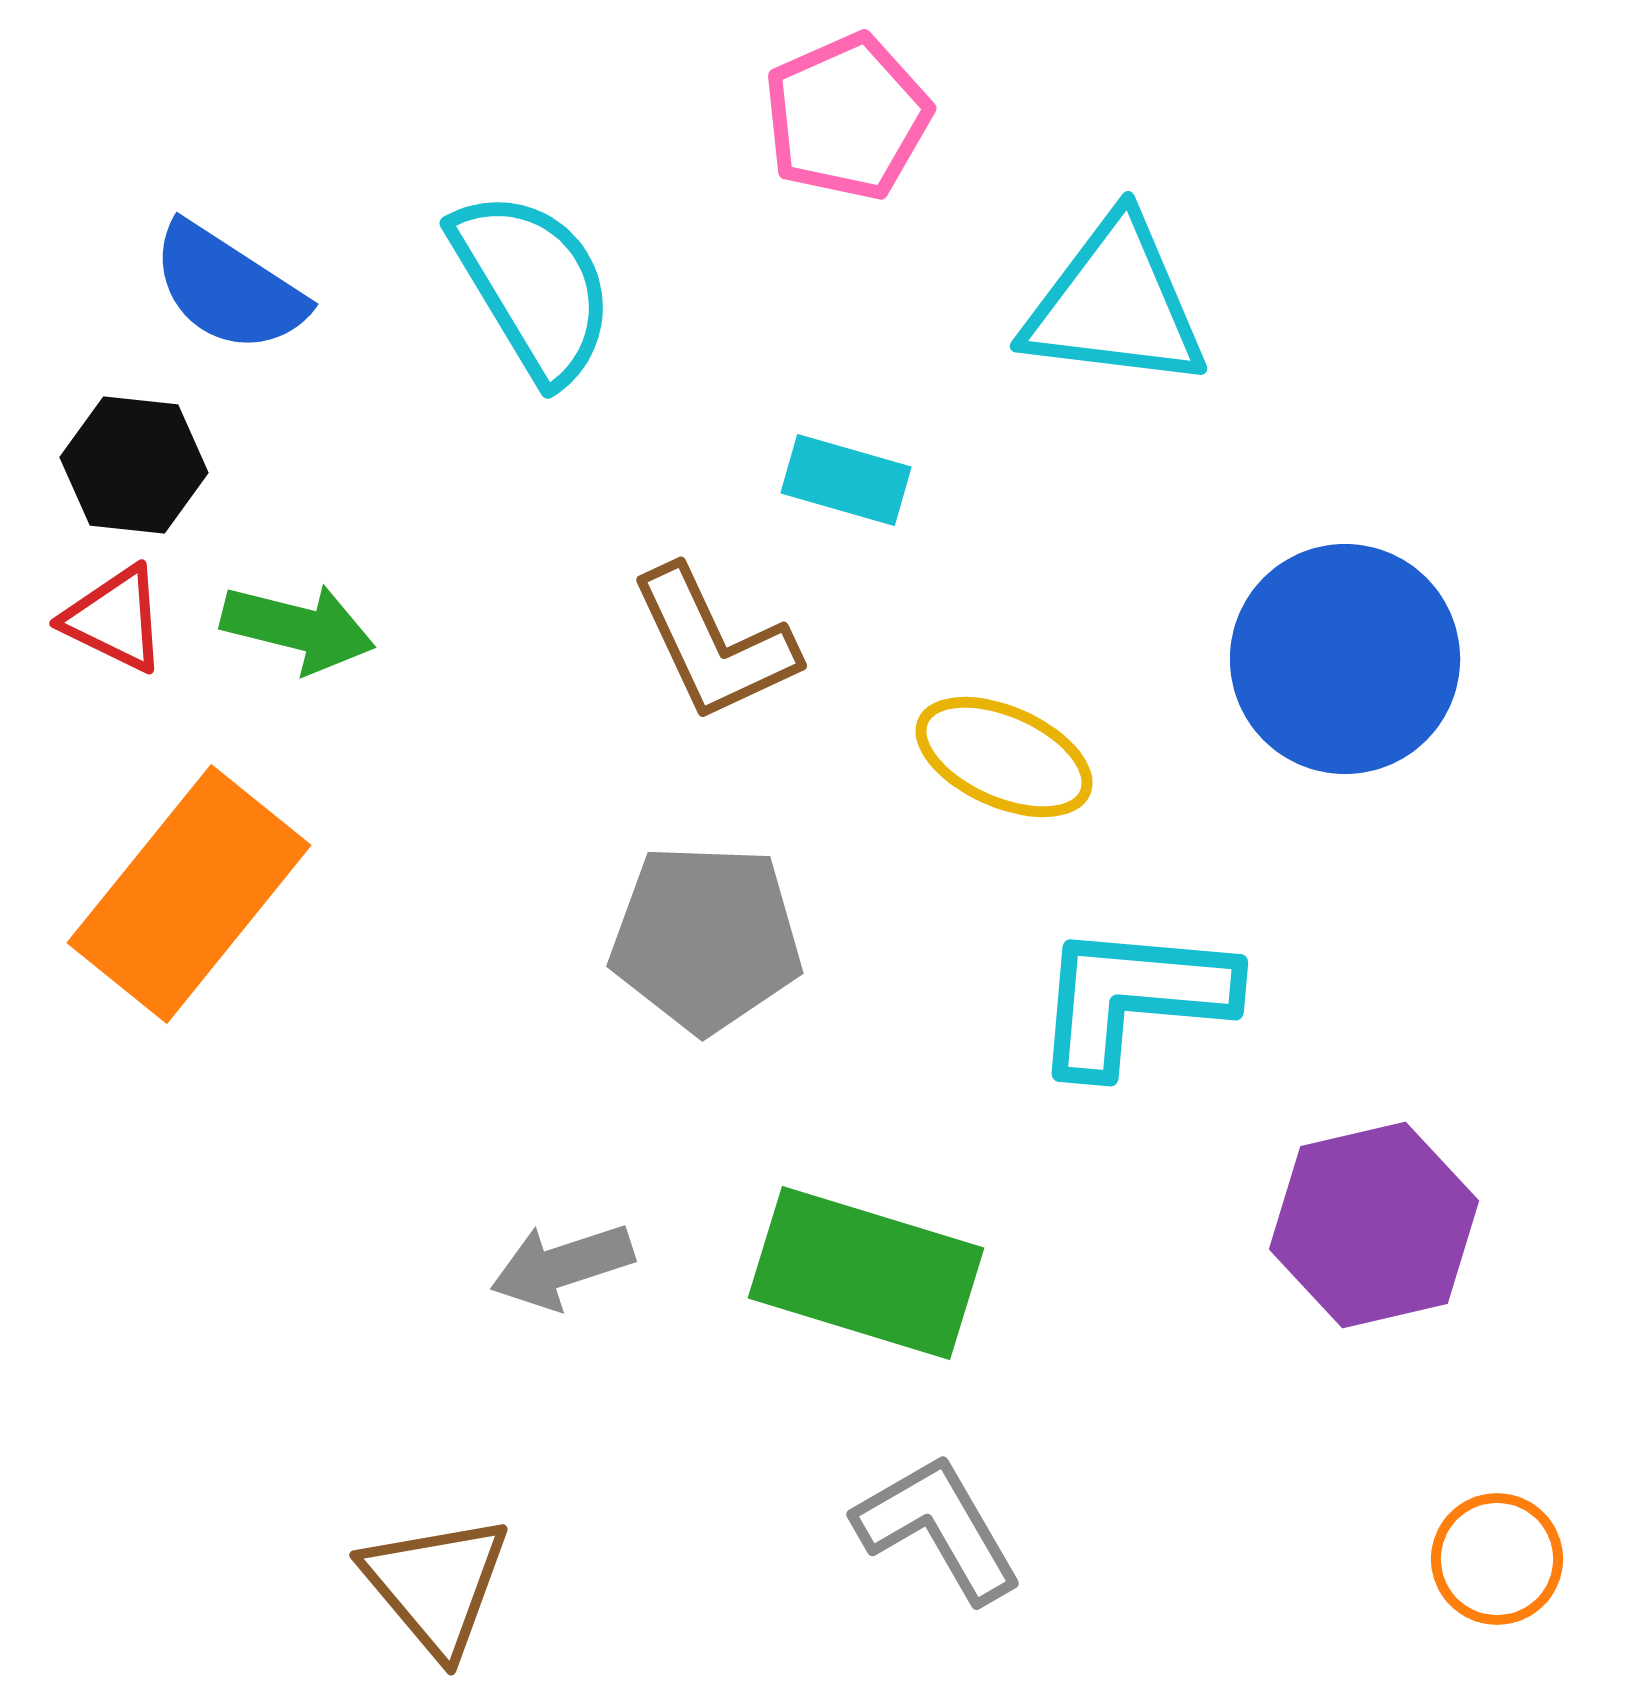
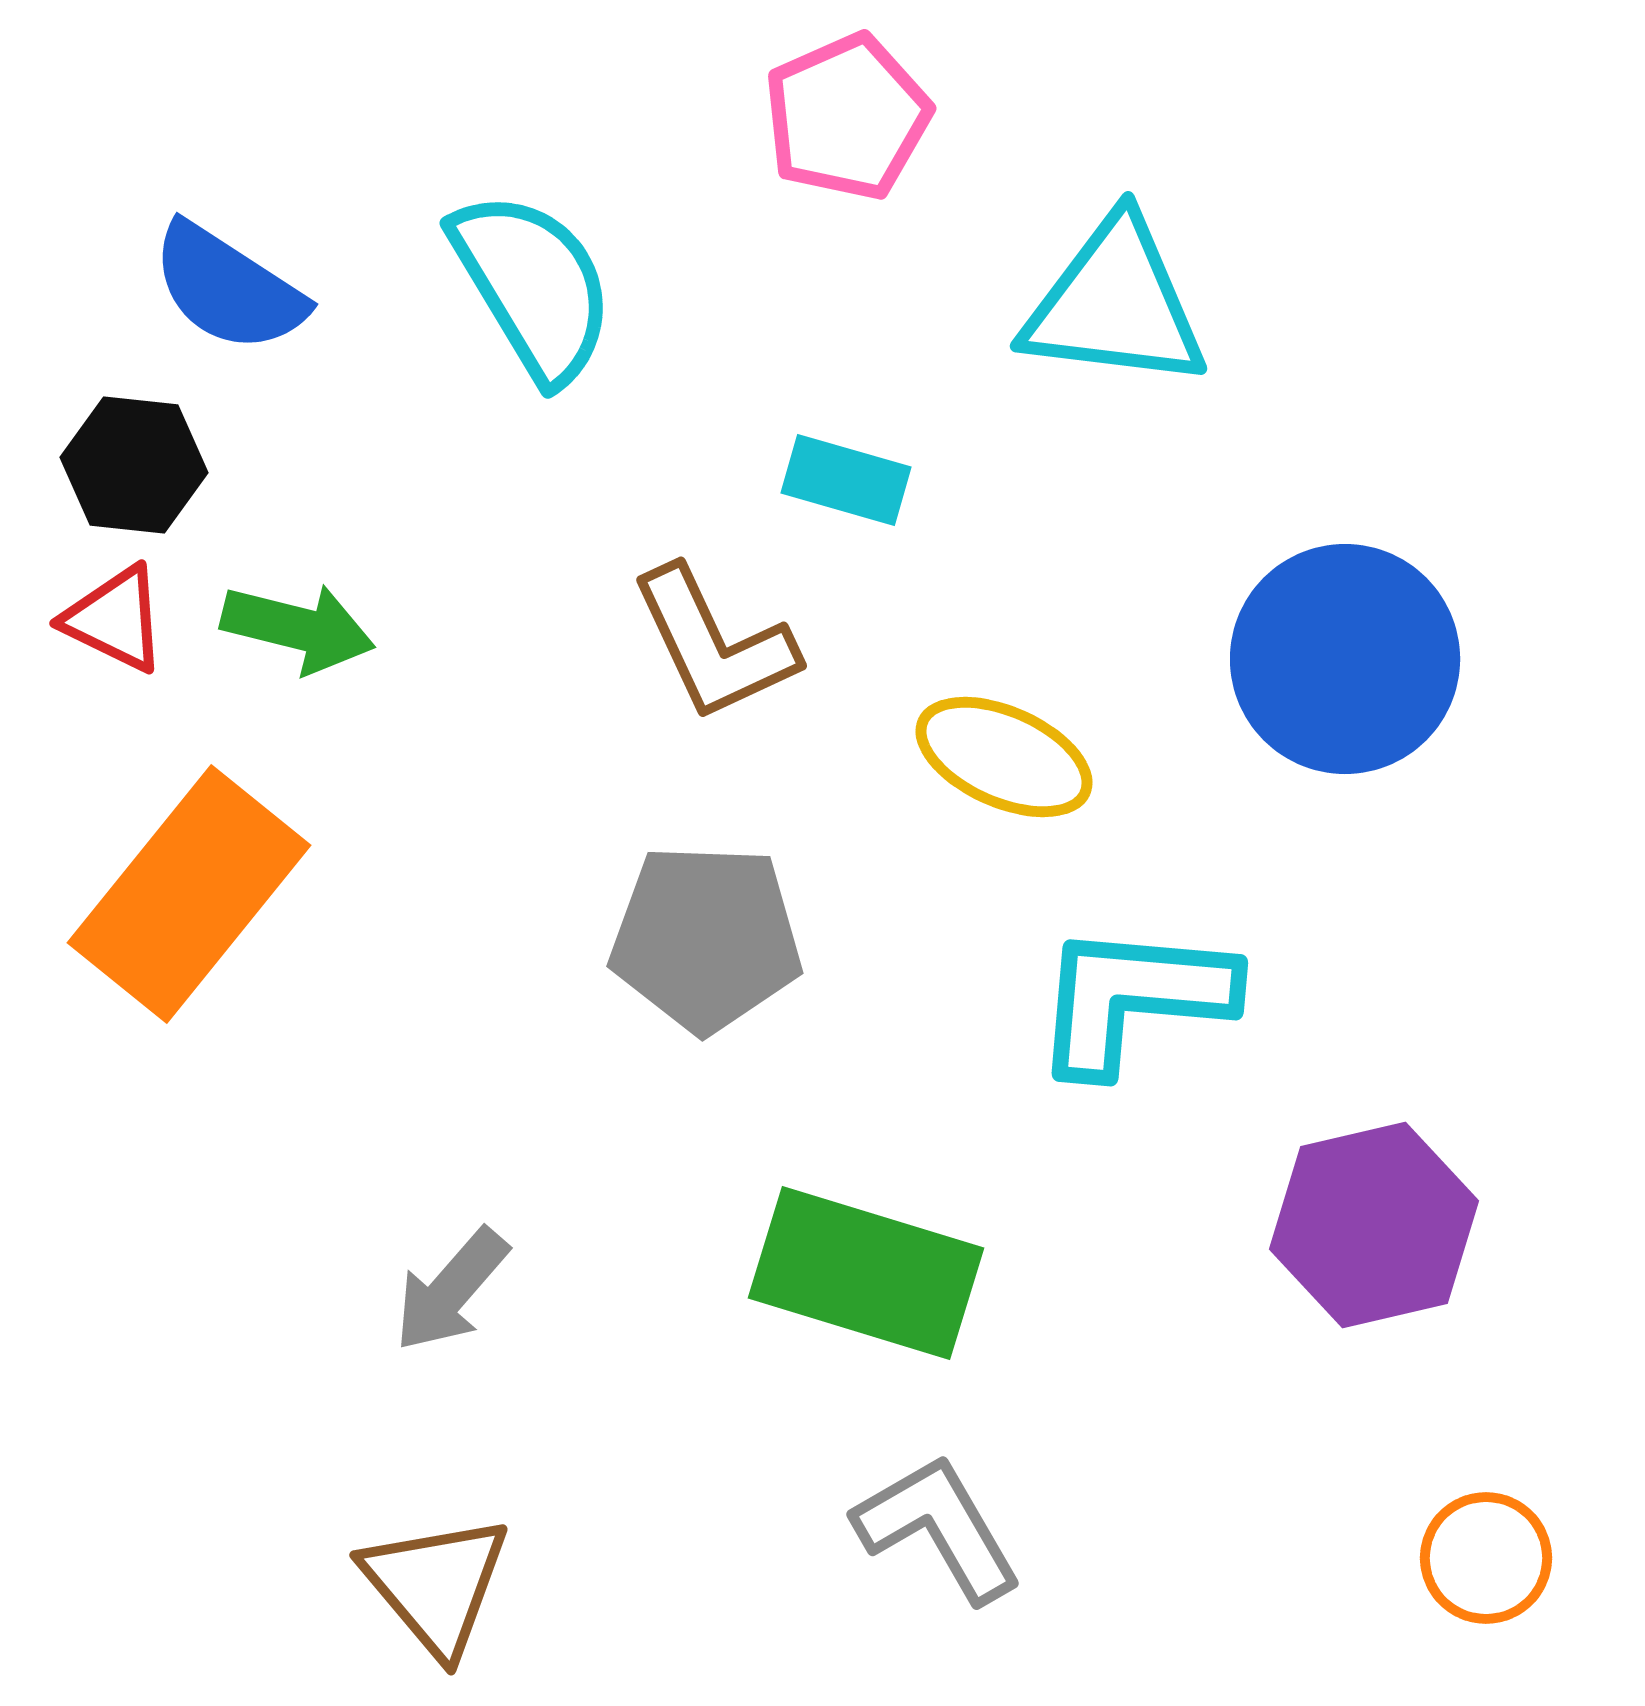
gray arrow: moved 111 px left, 24 px down; rotated 31 degrees counterclockwise
orange circle: moved 11 px left, 1 px up
